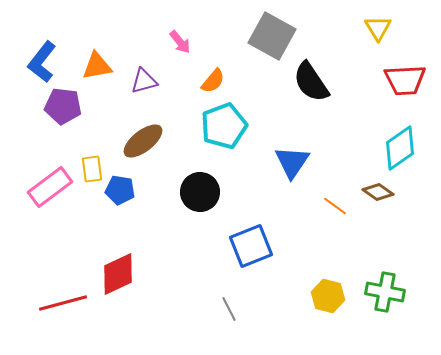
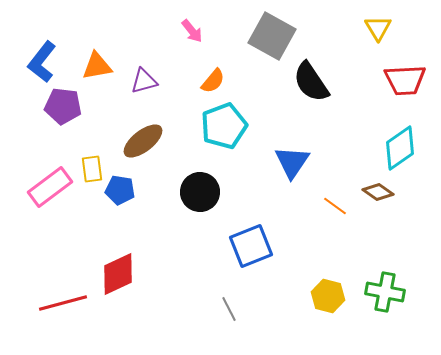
pink arrow: moved 12 px right, 11 px up
